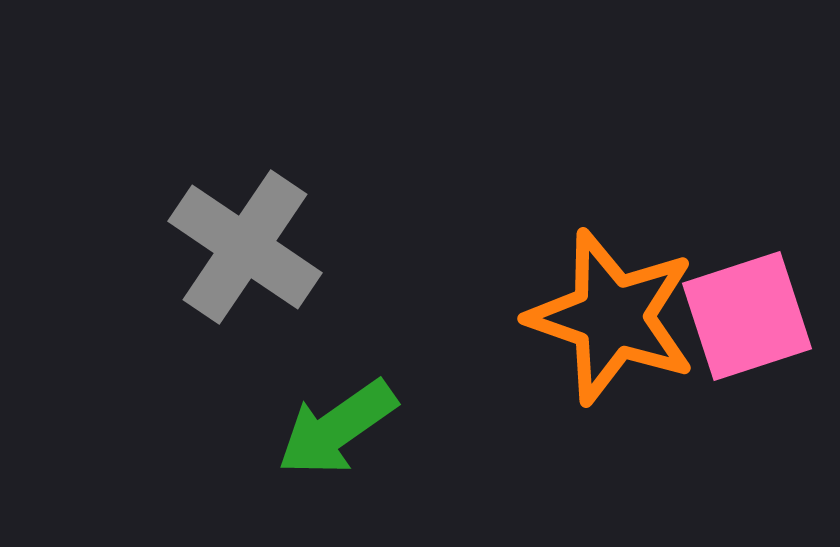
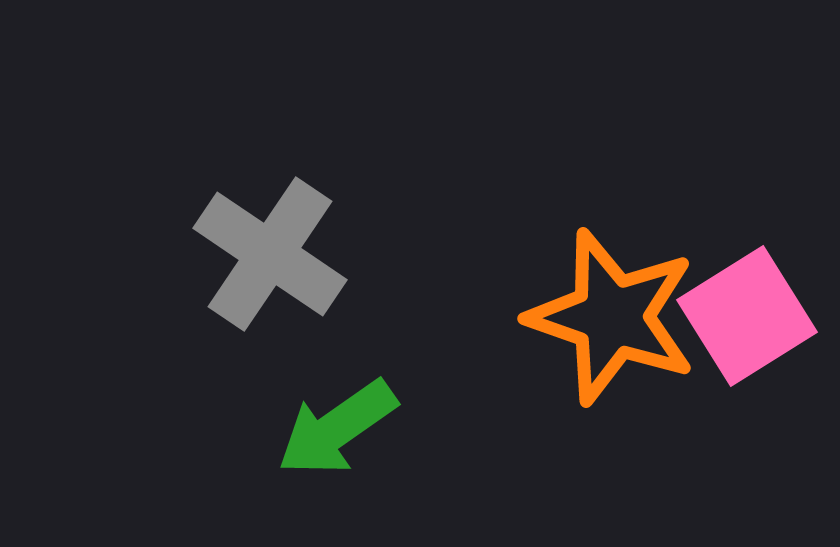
gray cross: moved 25 px right, 7 px down
pink square: rotated 14 degrees counterclockwise
